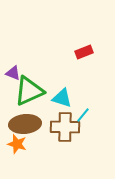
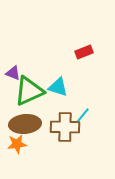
cyan triangle: moved 4 px left, 11 px up
orange star: rotated 24 degrees counterclockwise
